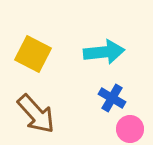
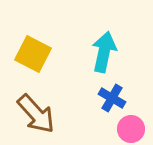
cyan arrow: rotated 72 degrees counterclockwise
pink circle: moved 1 px right
